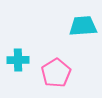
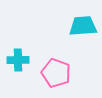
pink pentagon: rotated 20 degrees counterclockwise
